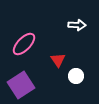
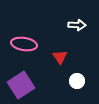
pink ellipse: rotated 55 degrees clockwise
red triangle: moved 2 px right, 3 px up
white circle: moved 1 px right, 5 px down
